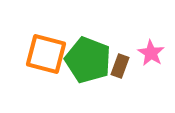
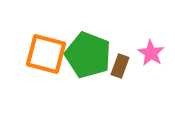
green pentagon: moved 5 px up
